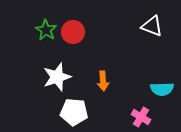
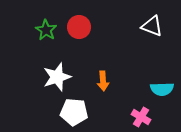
red circle: moved 6 px right, 5 px up
